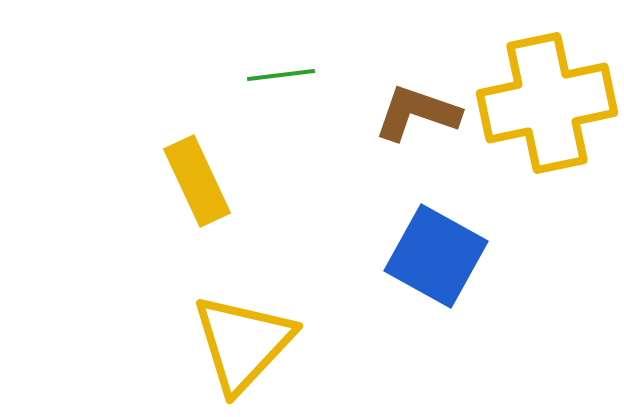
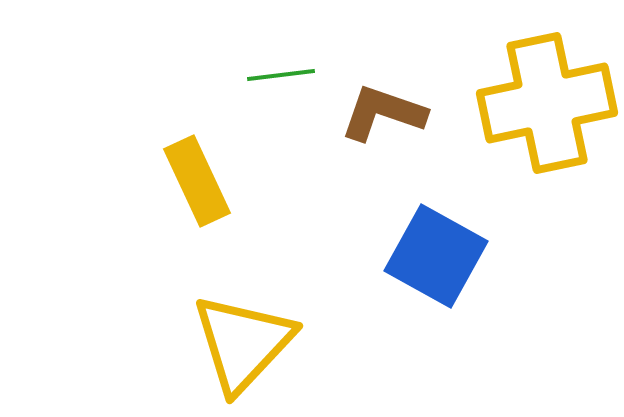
brown L-shape: moved 34 px left
